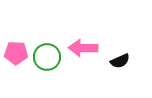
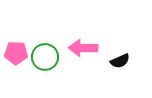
green circle: moved 2 px left
